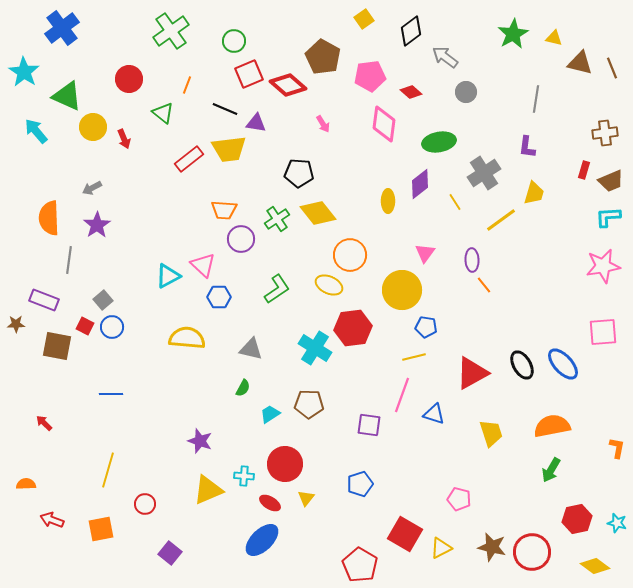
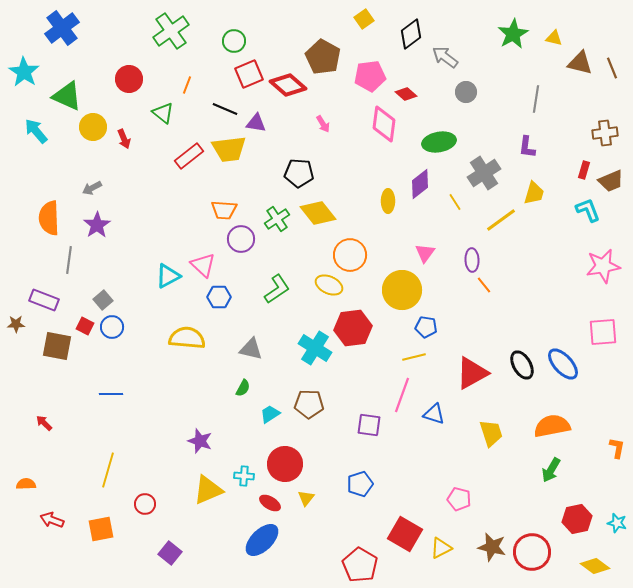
black diamond at (411, 31): moved 3 px down
red diamond at (411, 92): moved 5 px left, 2 px down
red rectangle at (189, 159): moved 3 px up
cyan L-shape at (608, 217): moved 20 px left, 7 px up; rotated 72 degrees clockwise
